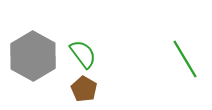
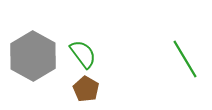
brown pentagon: moved 2 px right
